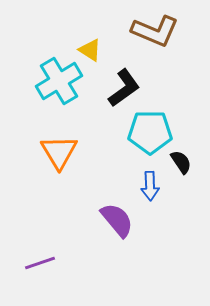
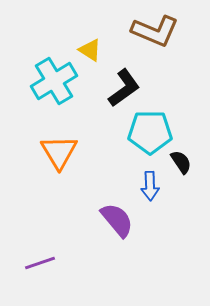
cyan cross: moved 5 px left
